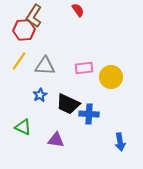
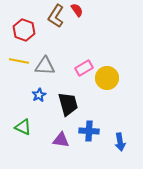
red semicircle: moved 1 px left
brown L-shape: moved 22 px right
red hexagon: rotated 25 degrees clockwise
yellow line: rotated 66 degrees clockwise
pink rectangle: rotated 24 degrees counterclockwise
yellow circle: moved 4 px left, 1 px down
blue star: moved 1 px left
black trapezoid: rotated 130 degrees counterclockwise
blue cross: moved 17 px down
purple triangle: moved 5 px right
